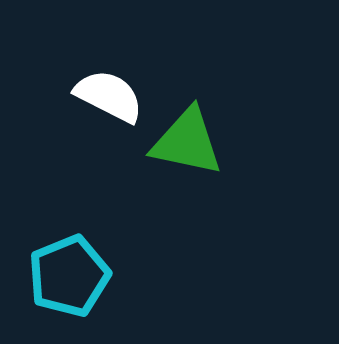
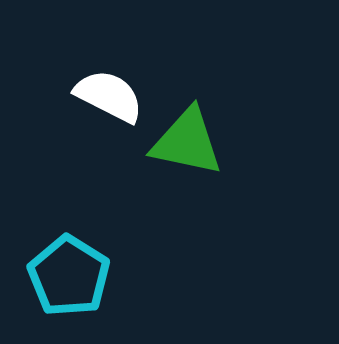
cyan pentagon: rotated 18 degrees counterclockwise
